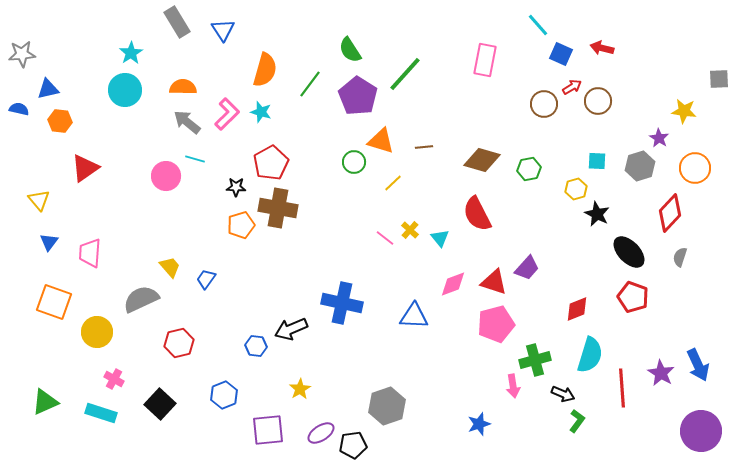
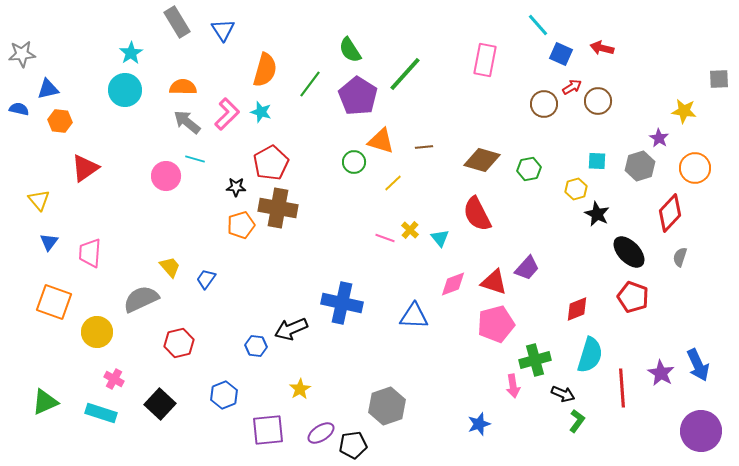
pink line at (385, 238): rotated 18 degrees counterclockwise
